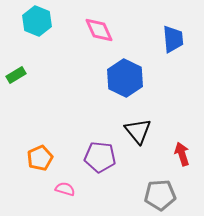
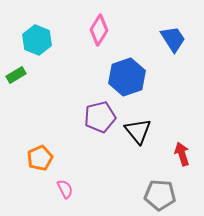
cyan hexagon: moved 19 px down
pink diamond: rotated 56 degrees clockwise
blue trapezoid: rotated 28 degrees counterclockwise
blue hexagon: moved 2 px right, 1 px up; rotated 15 degrees clockwise
purple pentagon: moved 40 px up; rotated 20 degrees counterclockwise
pink semicircle: rotated 48 degrees clockwise
gray pentagon: rotated 8 degrees clockwise
